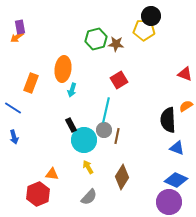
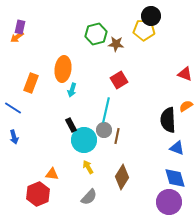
purple rectangle: rotated 24 degrees clockwise
green hexagon: moved 5 px up
blue diamond: moved 1 px left, 2 px up; rotated 50 degrees clockwise
